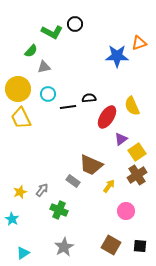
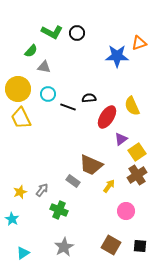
black circle: moved 2 px right, 9 px down
gray triangle: rotated 24 degrees clockwise
black line: rotated 28 degrees clockwise
